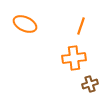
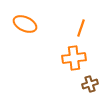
orange line: moved 2 px down
